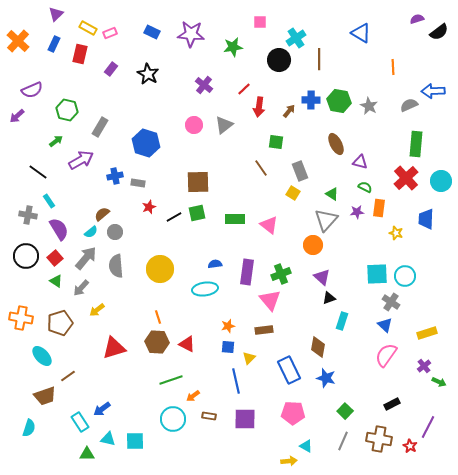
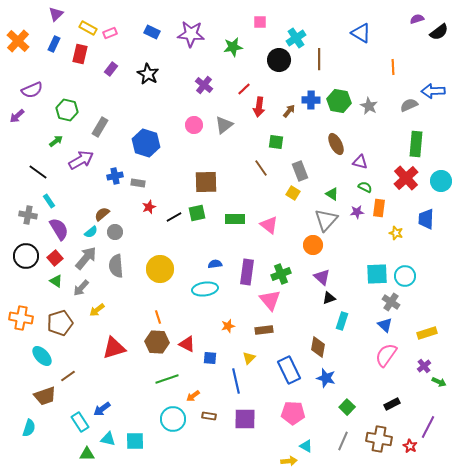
brown square at (198, 182): moved 8 px right
blue square at (228, 347): moved 18 px left, 11 px down
green line at (171, 380): moved 4 px left, 1 px up
green square at (345, 411): moved 2 px right, 4 px up
